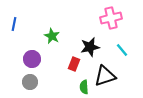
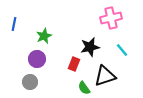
green star: moved 8 px left; rotated 21 degrees clockwise
purple circle: moved 5 px right
green semicircle: moved 1 px down; rotated 32 degrees counterclockwise
